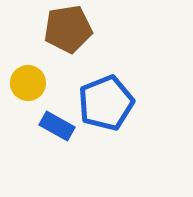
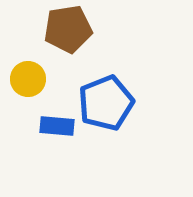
yellow circle: moved 4 px up
blue rectangle: rotated 24 degrees counterclockwise
